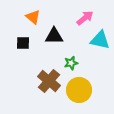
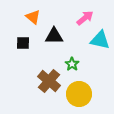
green star: moved 1 px right, 1 px down; rotated 24 degrees counterclockwise
yellow circle: moved 4 px down
